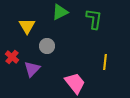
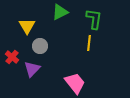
gray circle: moved 7 px left
yellow line: moved 16 px left, 19 px up
